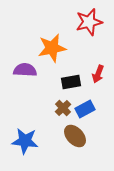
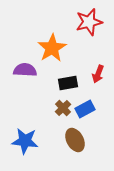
orange star: rotated 20 degrees counterclockwise
black rectangle: moved 3 px left, 1 px down
brown ellipse: moved 4 px down; rotated 15 degrees clockwise
